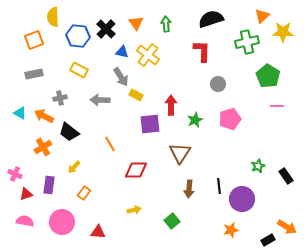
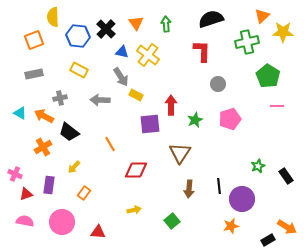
orange star at (231, 230): moved 4 px up
